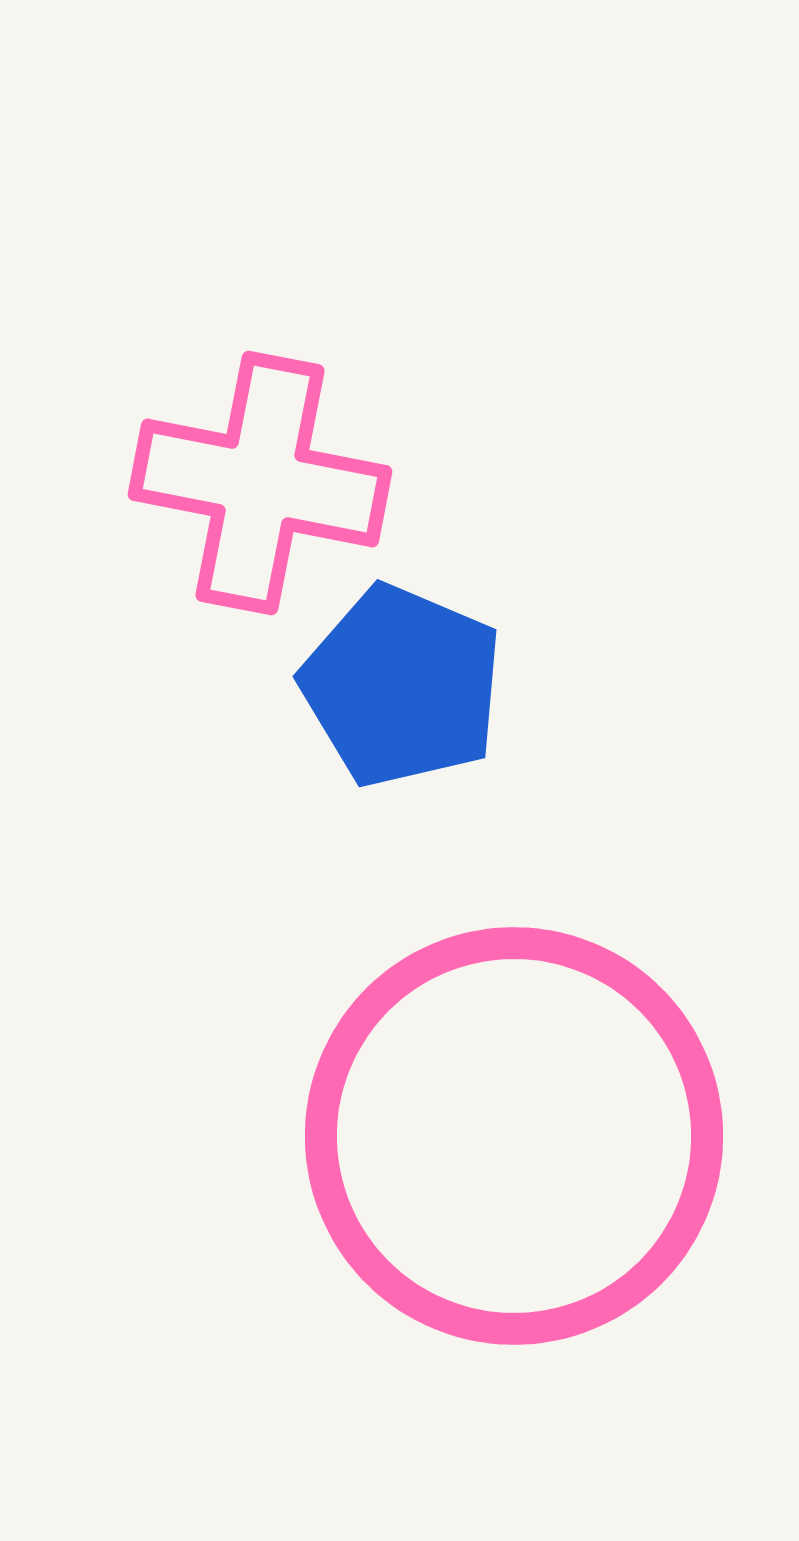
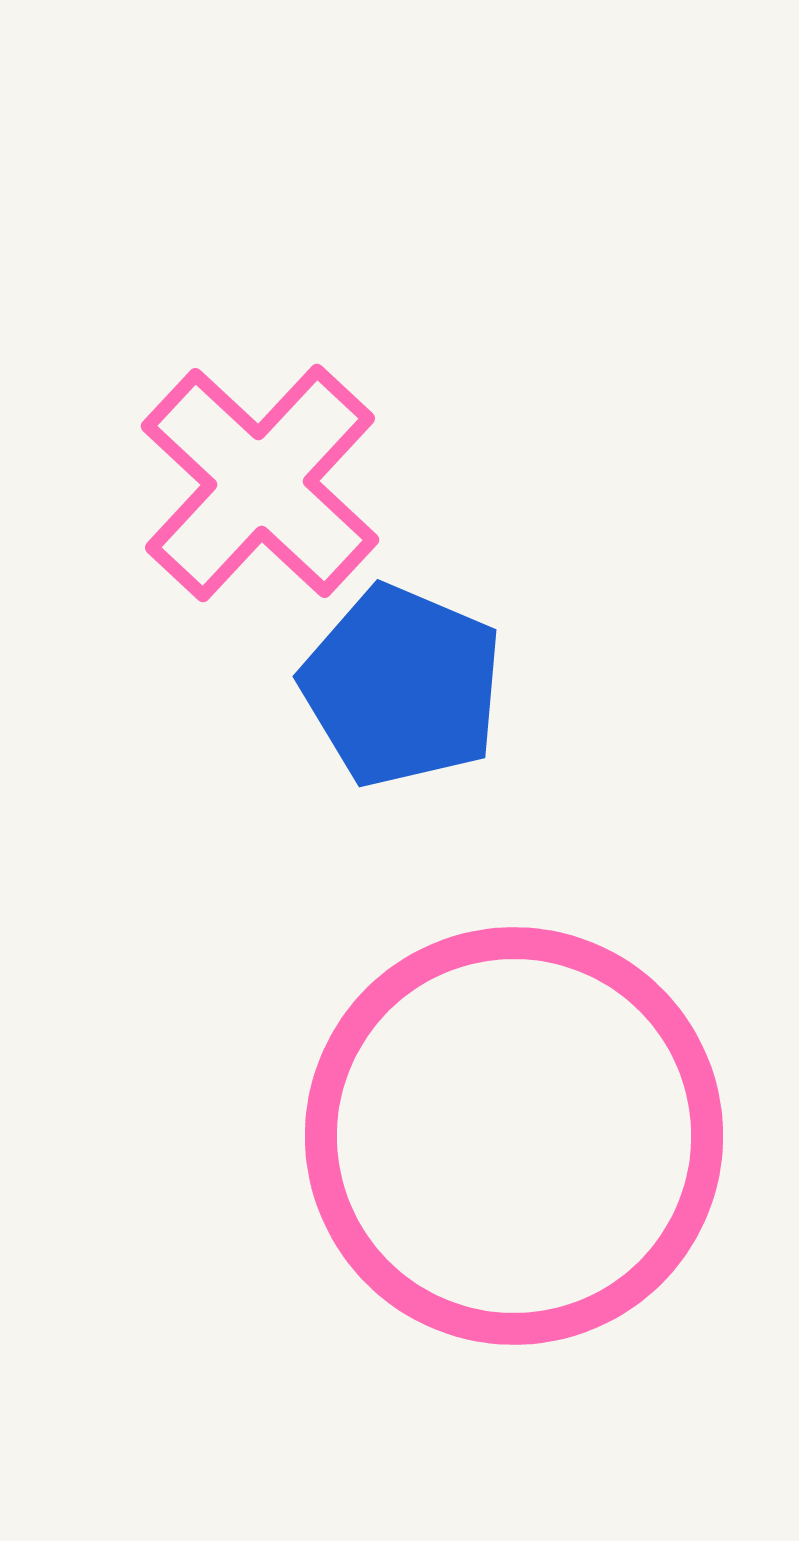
pink cross: rotated 32 degrees clockwise
